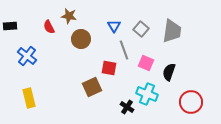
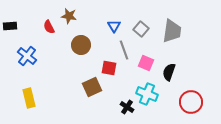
brown circle: moved 6 px down
